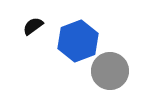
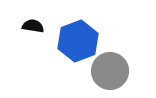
black semicircle: rotated 45 degrees clockwise
